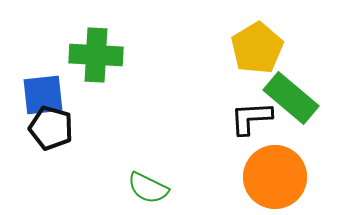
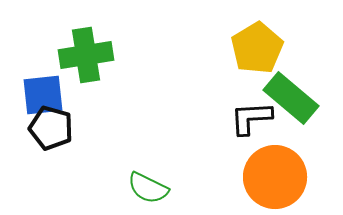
green cross: moved 10 px left; rotated 12 degrees counterclockwise
